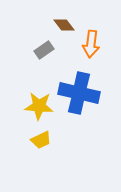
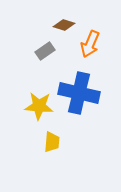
brown diamond: rotated 35 degrees counterclockwise
orange arrow: moved 1 px left; rotated 16 degrees clockwise
gray rectangle: moved 1 px right, 1 px down
yellow trapezoid: moved 11 px right, 2 px down; rotated 60 degrees counterclockwise
